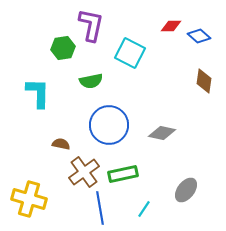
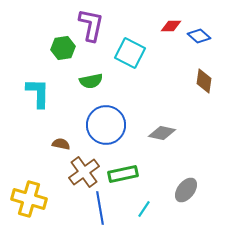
blue circle: moved 3 px left
